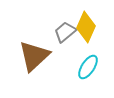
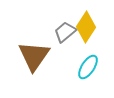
yellow diamond: rotated 8 degrees clockwise
brown triangle: rotated 12 degrees counterclockwise
